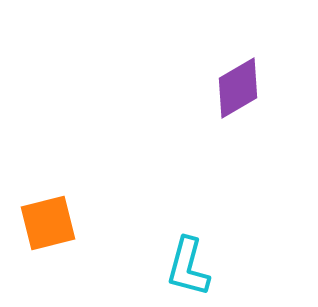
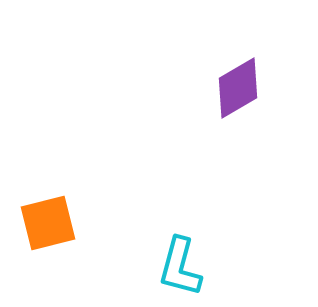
cyan L-shape: moved 8 px left
